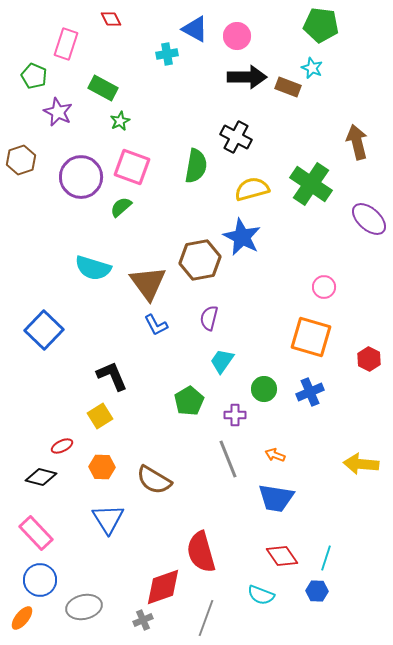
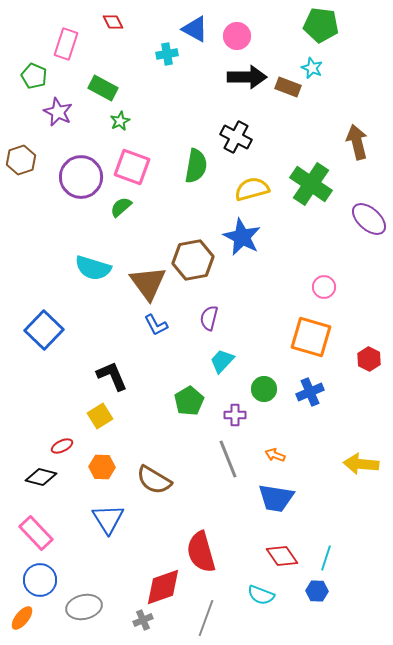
red diamond at (111, 19): moved 2 px right, 3 px down
brown hexagon at (200, 260): moved 7 px left
cyan trapezoid at (222, 361): rotated 8 degrees clockwise
